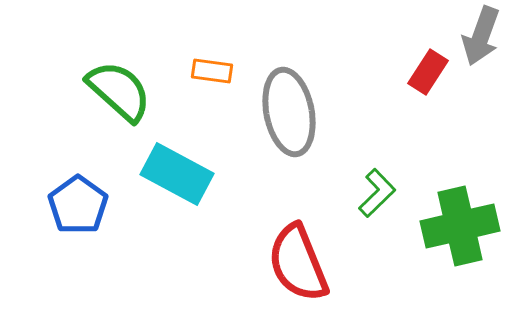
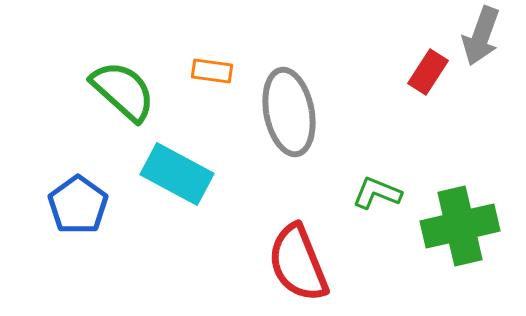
green semicircle: moved 4 px right
green L-shape: rotated 114 degrees counterclockwise
